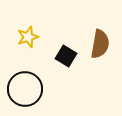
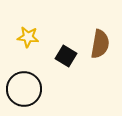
yellow star: rotated 25 degrees clockwise
black circle: moved 1 px left
